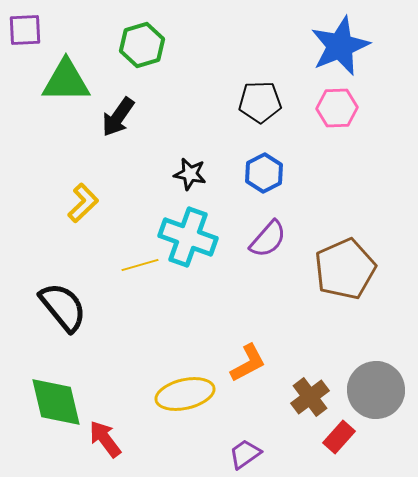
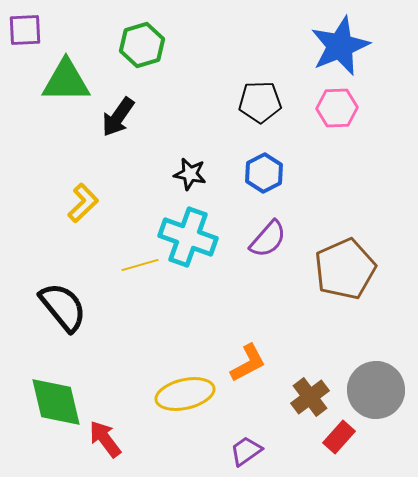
purple trapezoid: moved 1 px right, 3 px up
